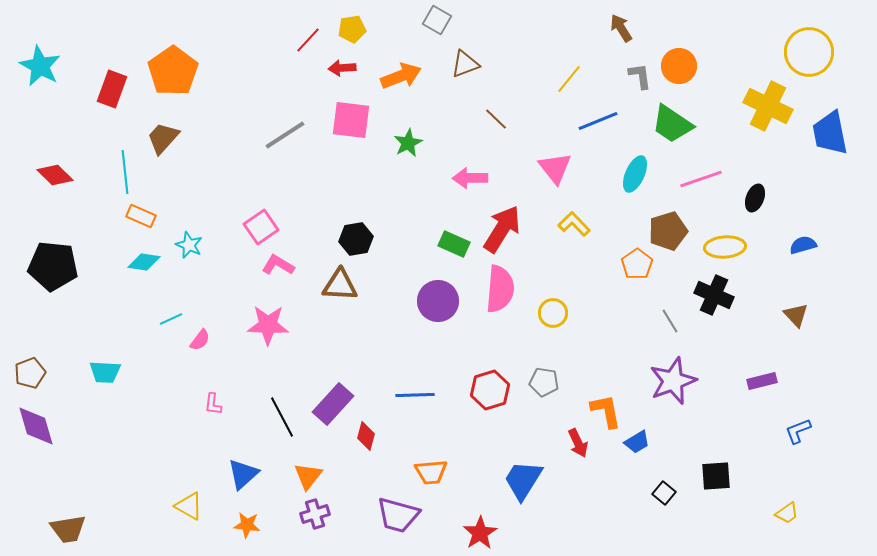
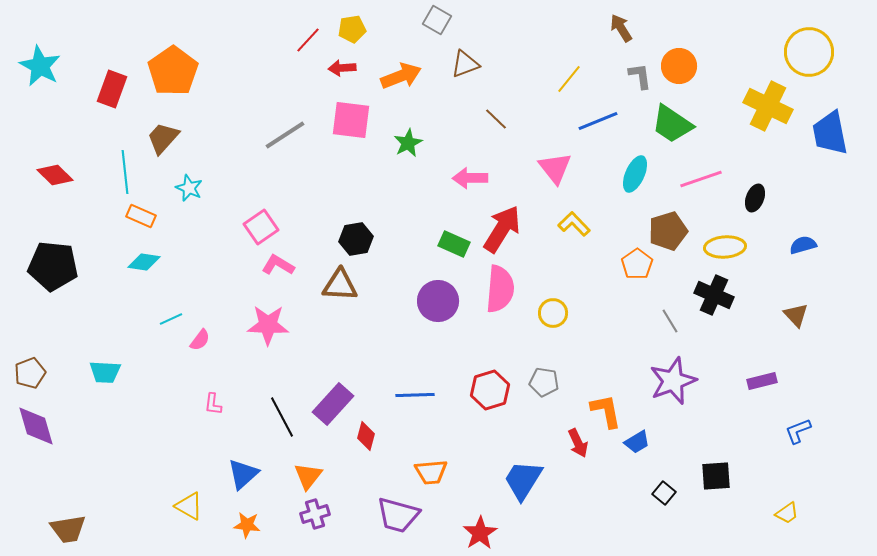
cyan star at (189, 245): moved 57 px up
